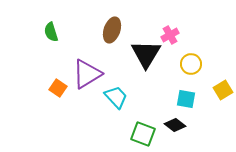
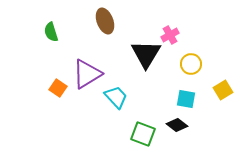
brown ellipse: moved 7 px left, 9 px up; rotated 40 degrees counterclockwise
black diamond: moved 2 px right
